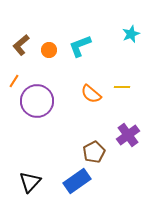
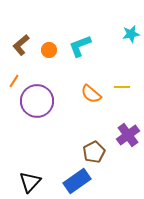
cyan star: rotated 12 degrees clockwise
